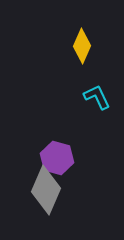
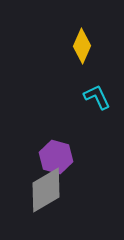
purple hexagon: moved 1 px left, 1 px up
gray diamond: rotated 36 degrees clockwise
